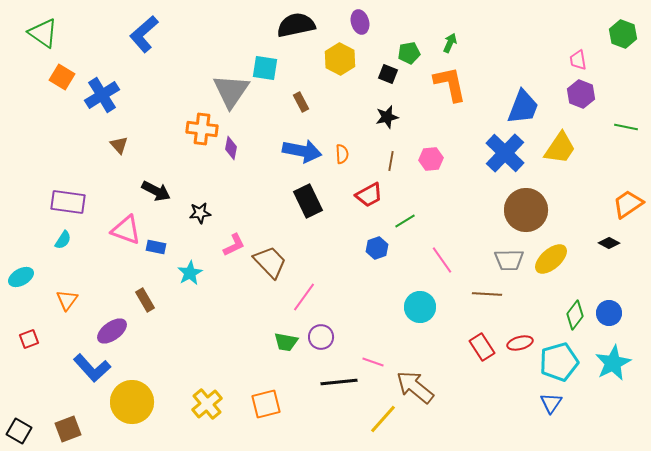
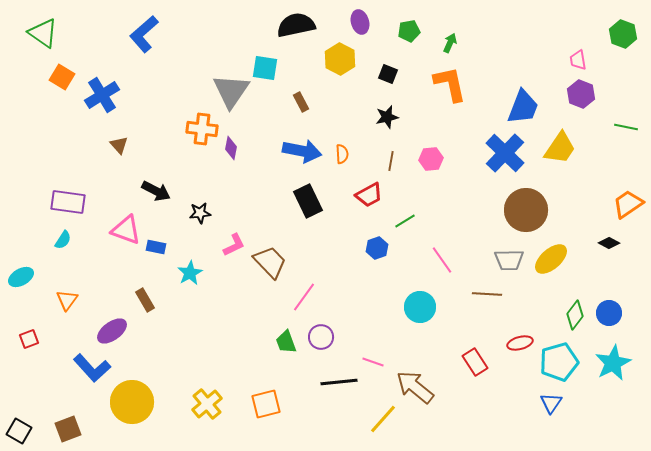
green pentagon at (409, 53): moved 22 px up
green trapezoid at (286, 342): rotated 60 degrees clockwise
red rectangle at (482, 347): moved 7 px left, 15 px down
